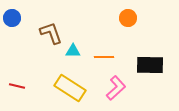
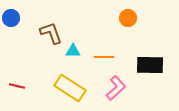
blue circle: moved 1 px left
